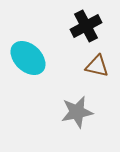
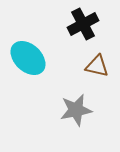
black cross: moved 3 px left, 2 px up
gray star: moved 1 px left, 2 px up
